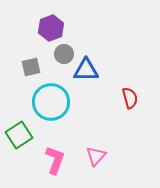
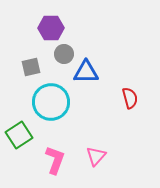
purple hexagon: rotated 20 degrees clockwise
blue triangle: moved 2 px down
